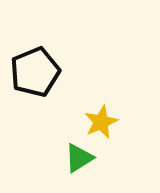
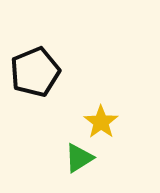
yellow star: rotated 12 degrees counterclockwise
